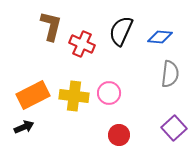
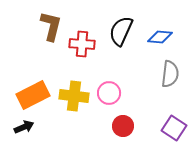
red cross: rotated 20 degrees counterclockwise
purple square: rotated 15 degrees counterclockwise
red circle: moved 4 px right, 9 px up
